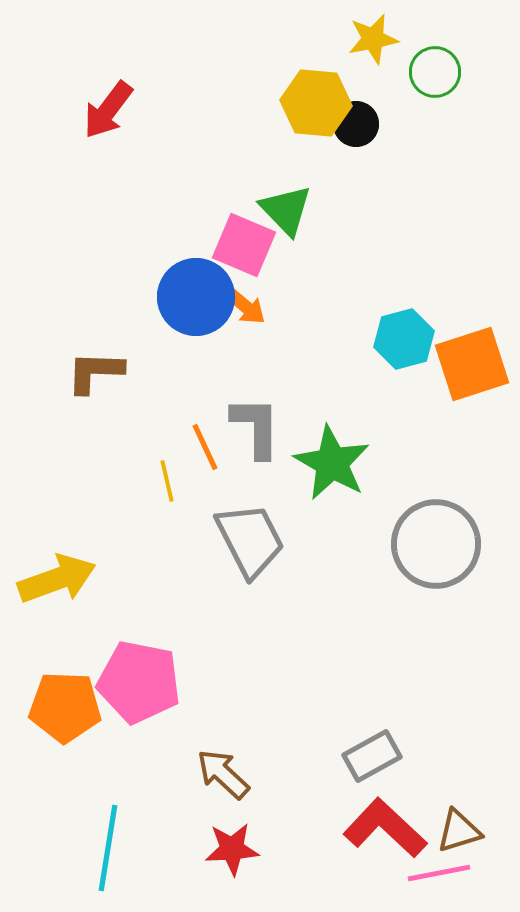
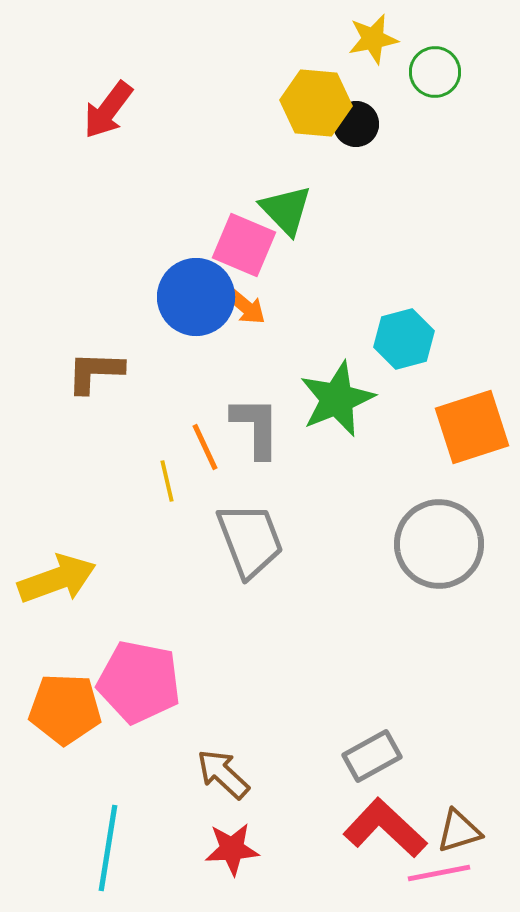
orange square: moved 63 px down
green star: moved 5 px right, 64 px up; rotated 20 degrees clockwise
gray trapezoid: rotated 6 degrees clockwise
gray circle: moved 3 px right
orange pentagon: moved 2 px down
